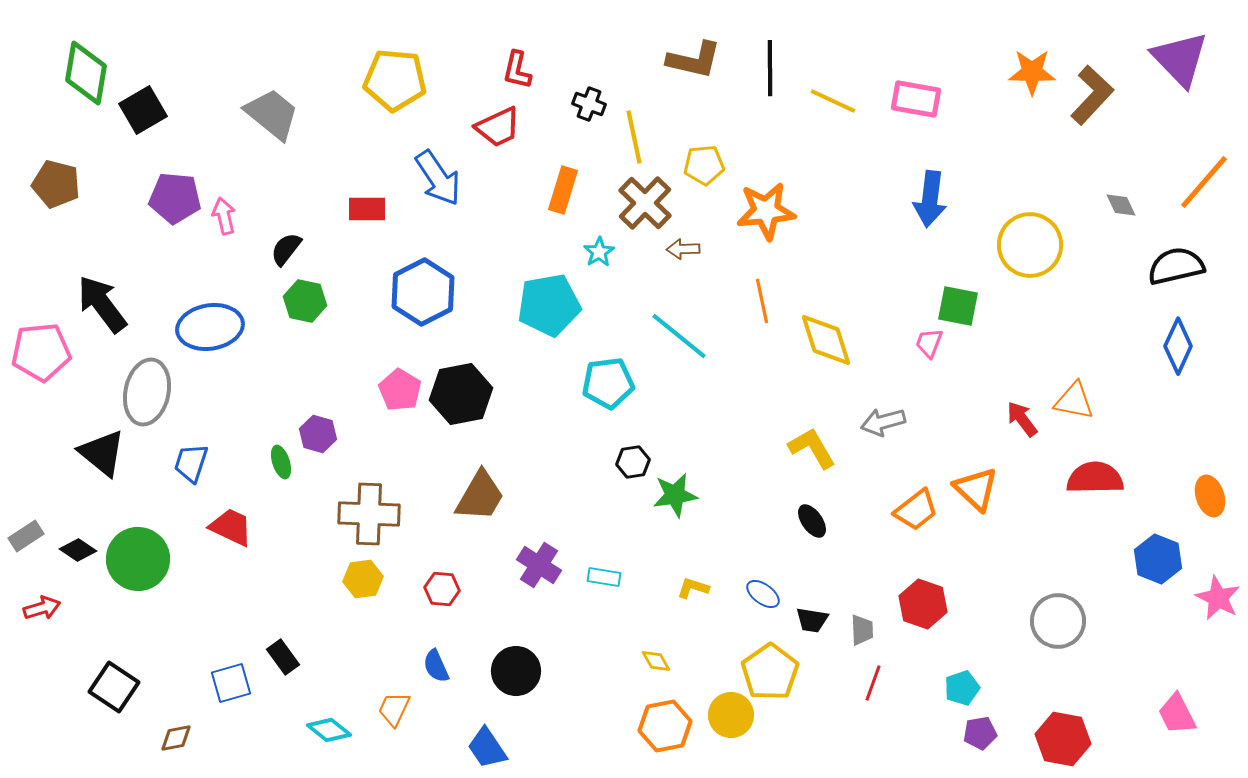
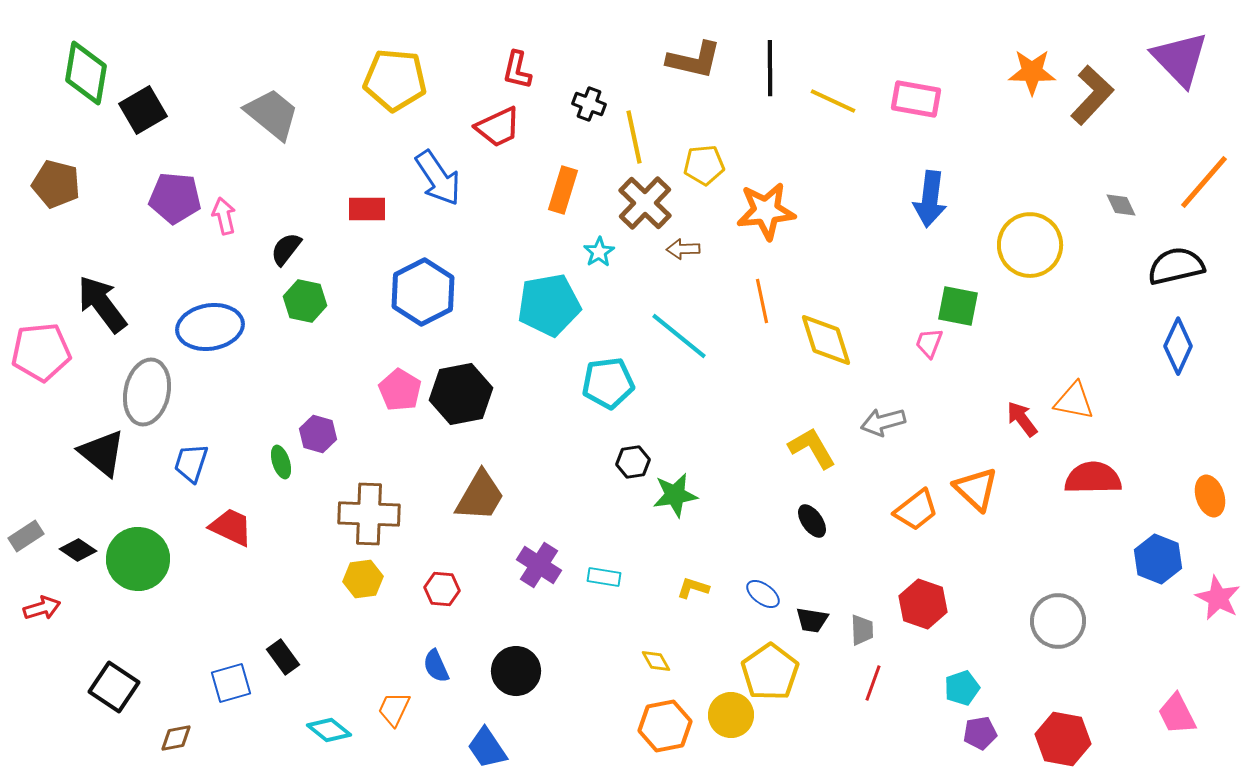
red semicircle at (1095, 478): moved 2 px left
